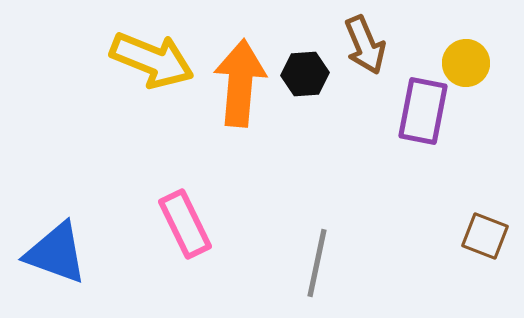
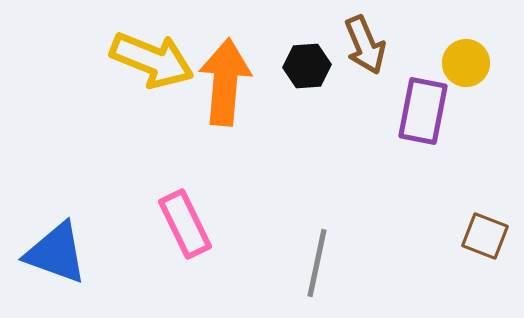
black hexagon: moved 2 px right, 8 px up
orange arrow: moved 15 px left, 1 px up
